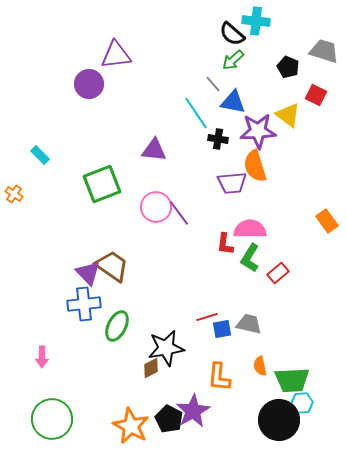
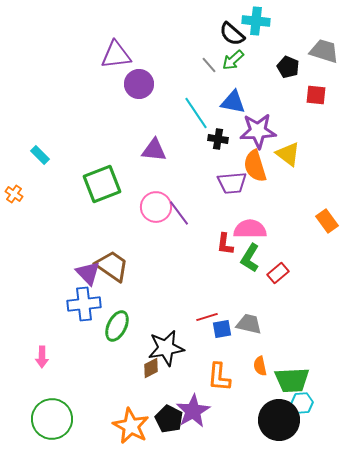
purple circle at (89, 84): moved 50 px right
gray line at (213, 84): moved 4 px left, 19 px up
red square at (316, 95): rotated 20 degrees counterclockwise
yellow triangle at (288, 115): moved 39 px down
